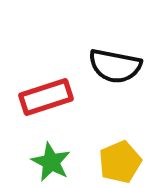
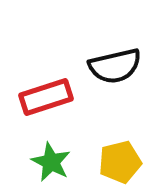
black semicircle: rotated 24 degrees counterclockwise
yellow pentagon: rotated 9 degrees clockwise
